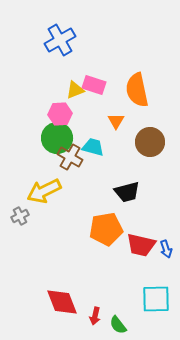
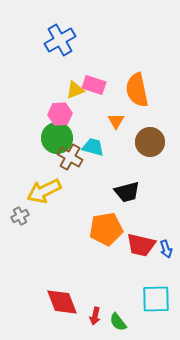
green semicircle: moved 3 px up
